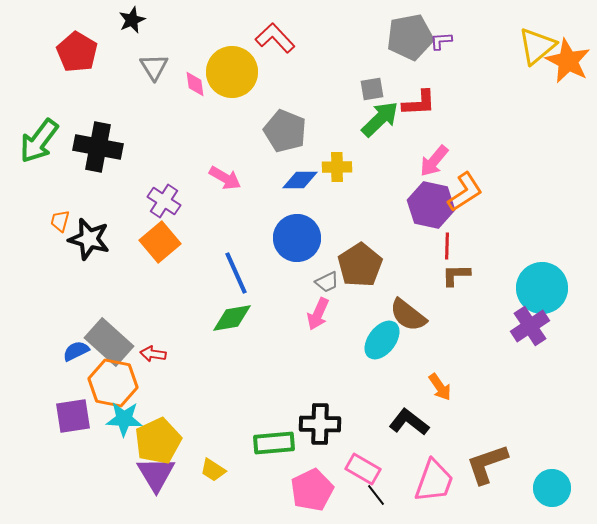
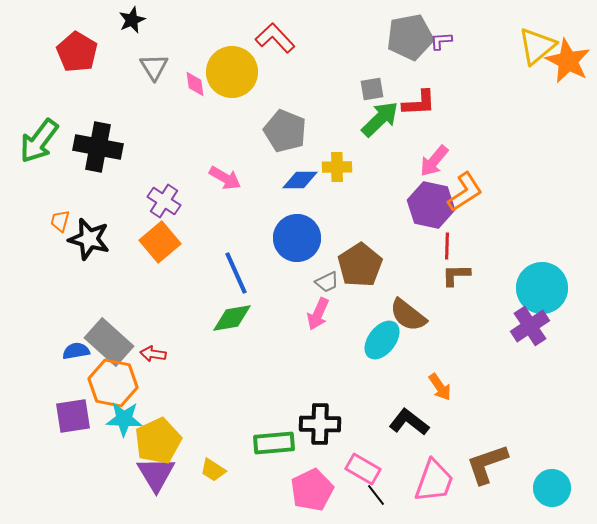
blue semicircle at (76, 351): rotated 16 degrees clockwise
